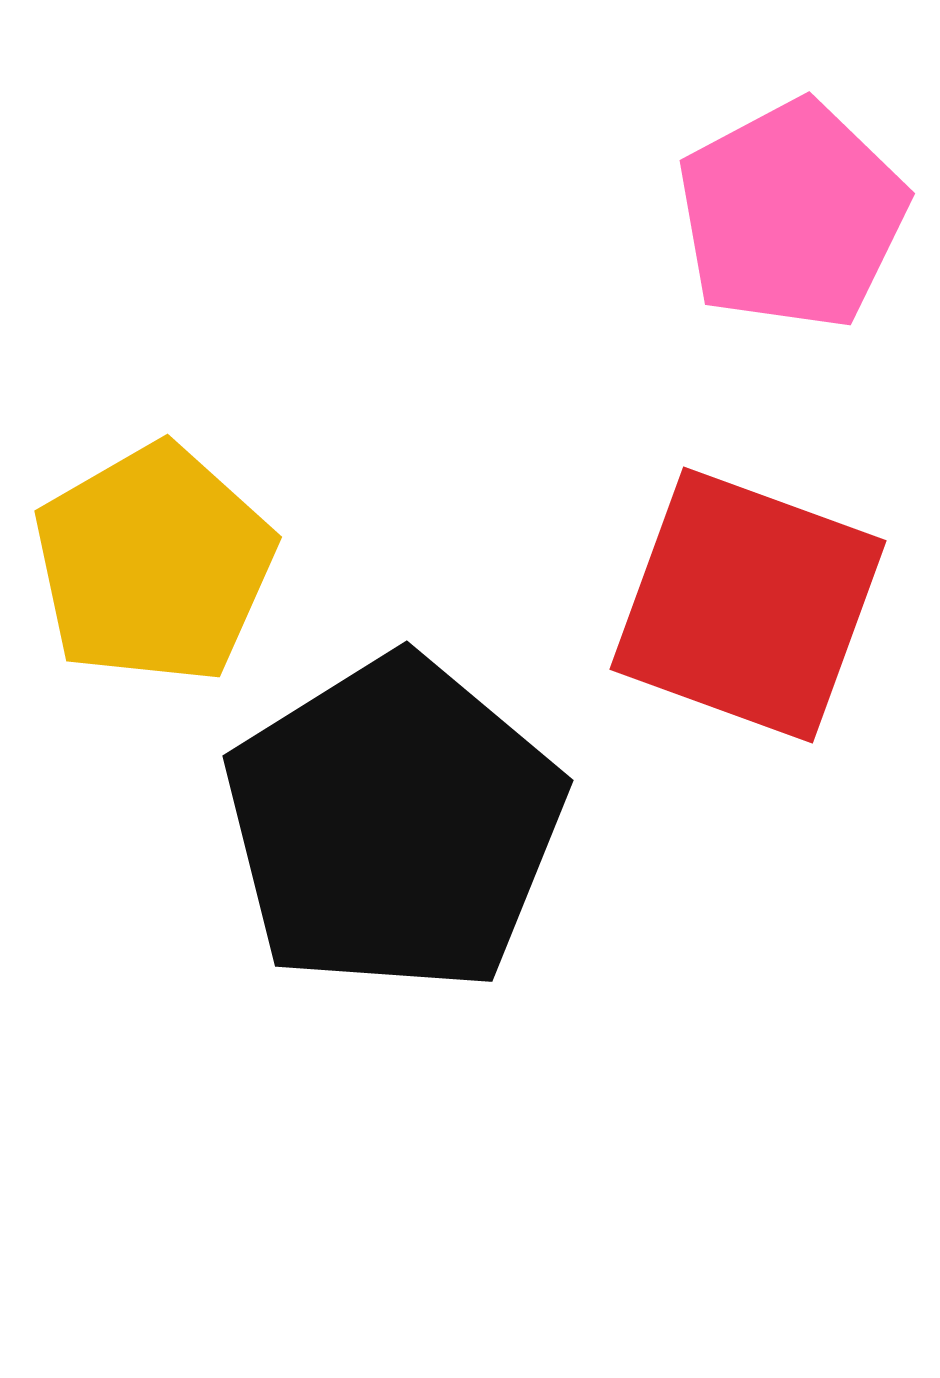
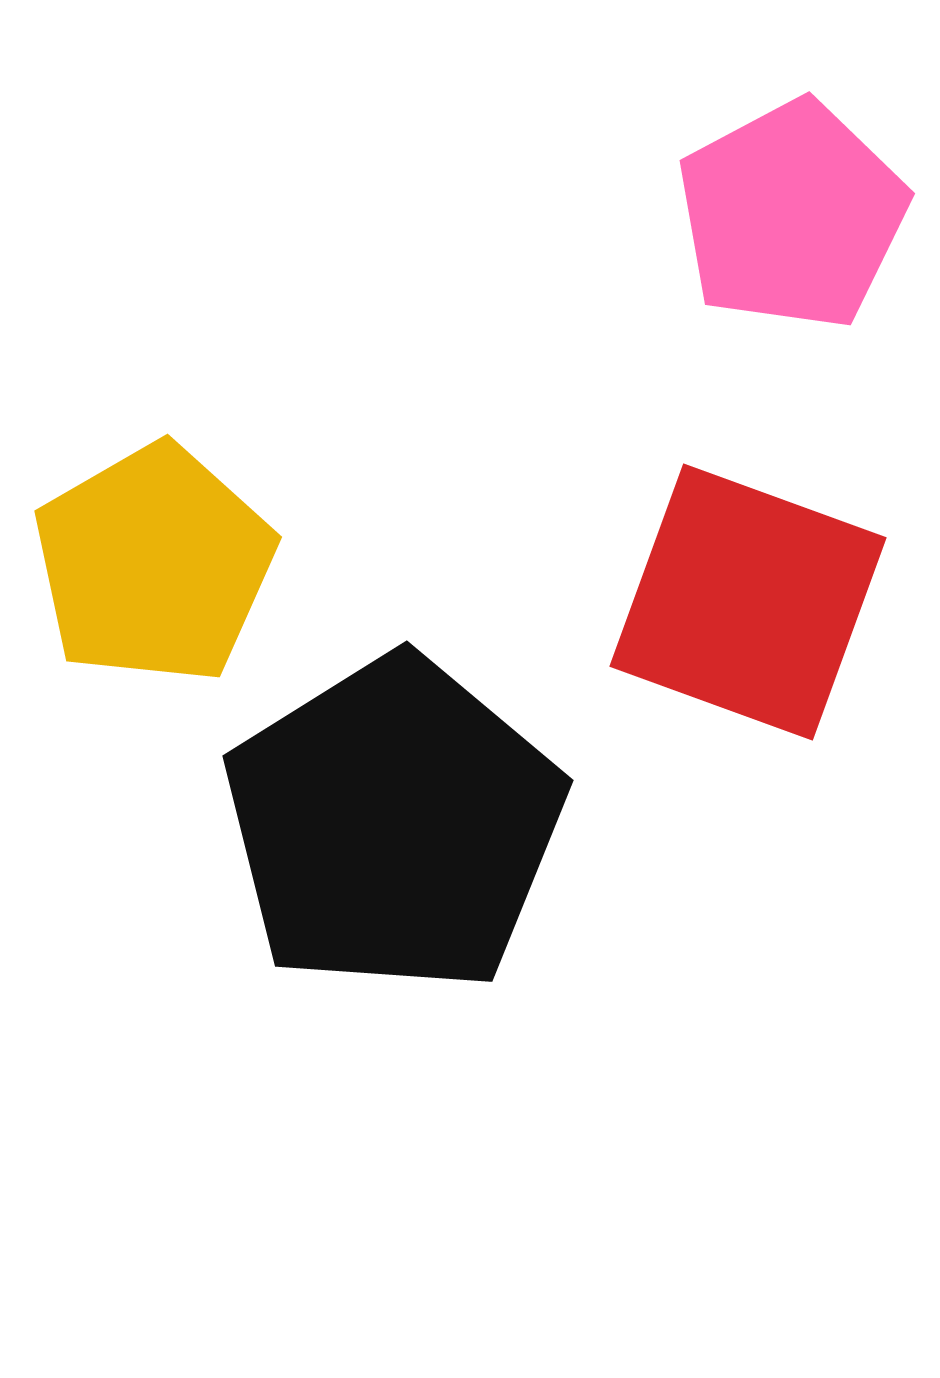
red square: moved 3 px up
